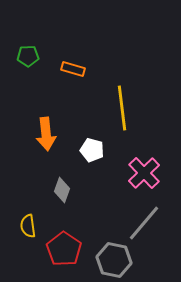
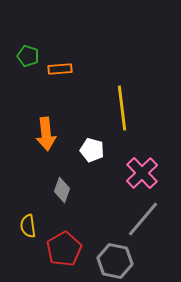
green pentagon: rotated 20 degrees clockwise
orange rectangle: moved 13 px left; rotated 20 degrees counterclockwise
pink cross: moved 2 px left
gray line: moved 1 px left, 4 px up
red pentagon: rotated 8 degrees clockwise
gray hexagon: moved 1 px right, 1 px down
